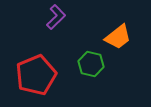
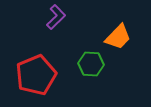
orange trapezoid: rotated 8 degrees counterclockwise
green hexagon: rotated 10 degrees counterclockwise
